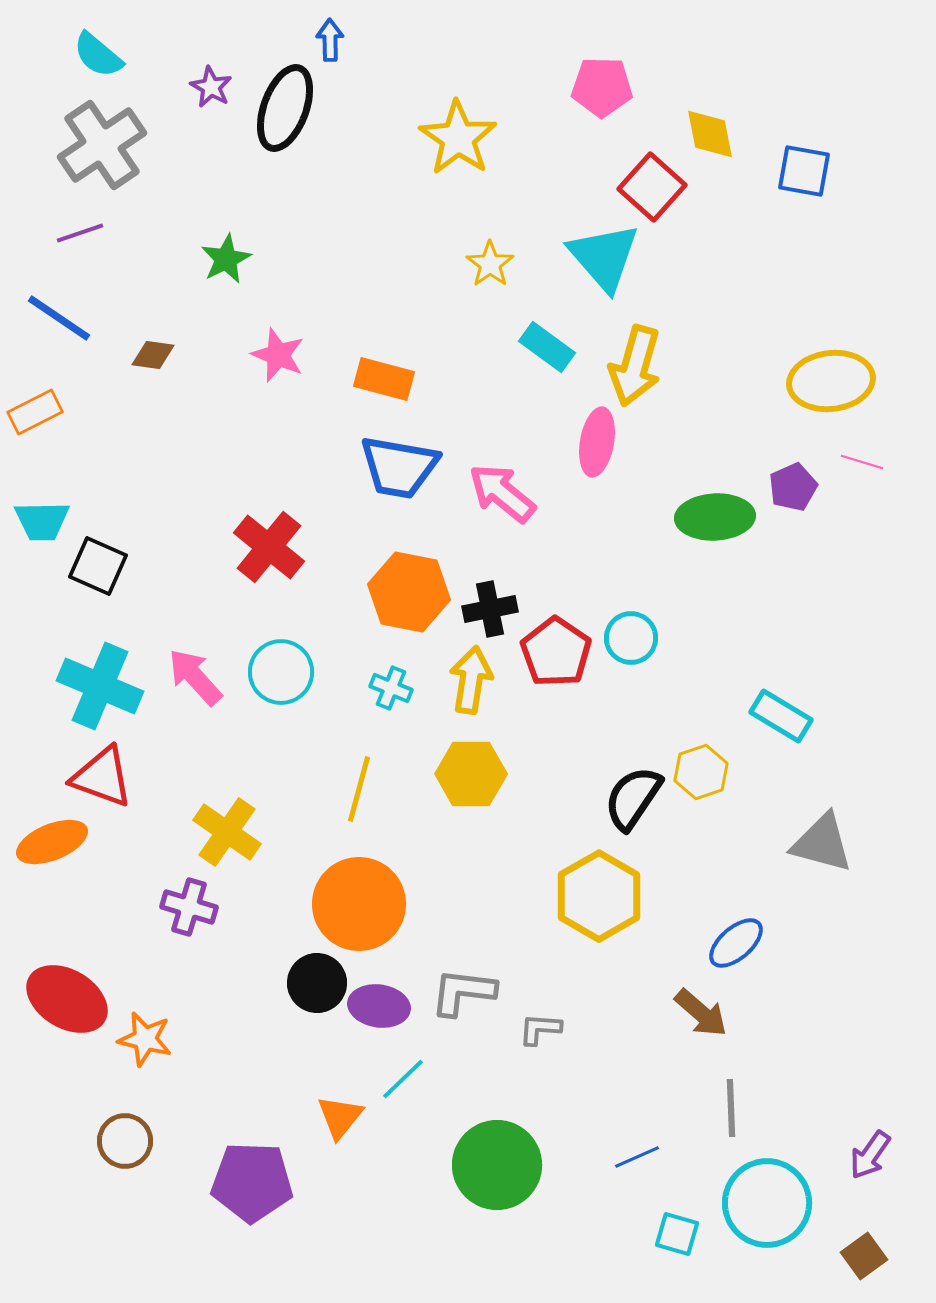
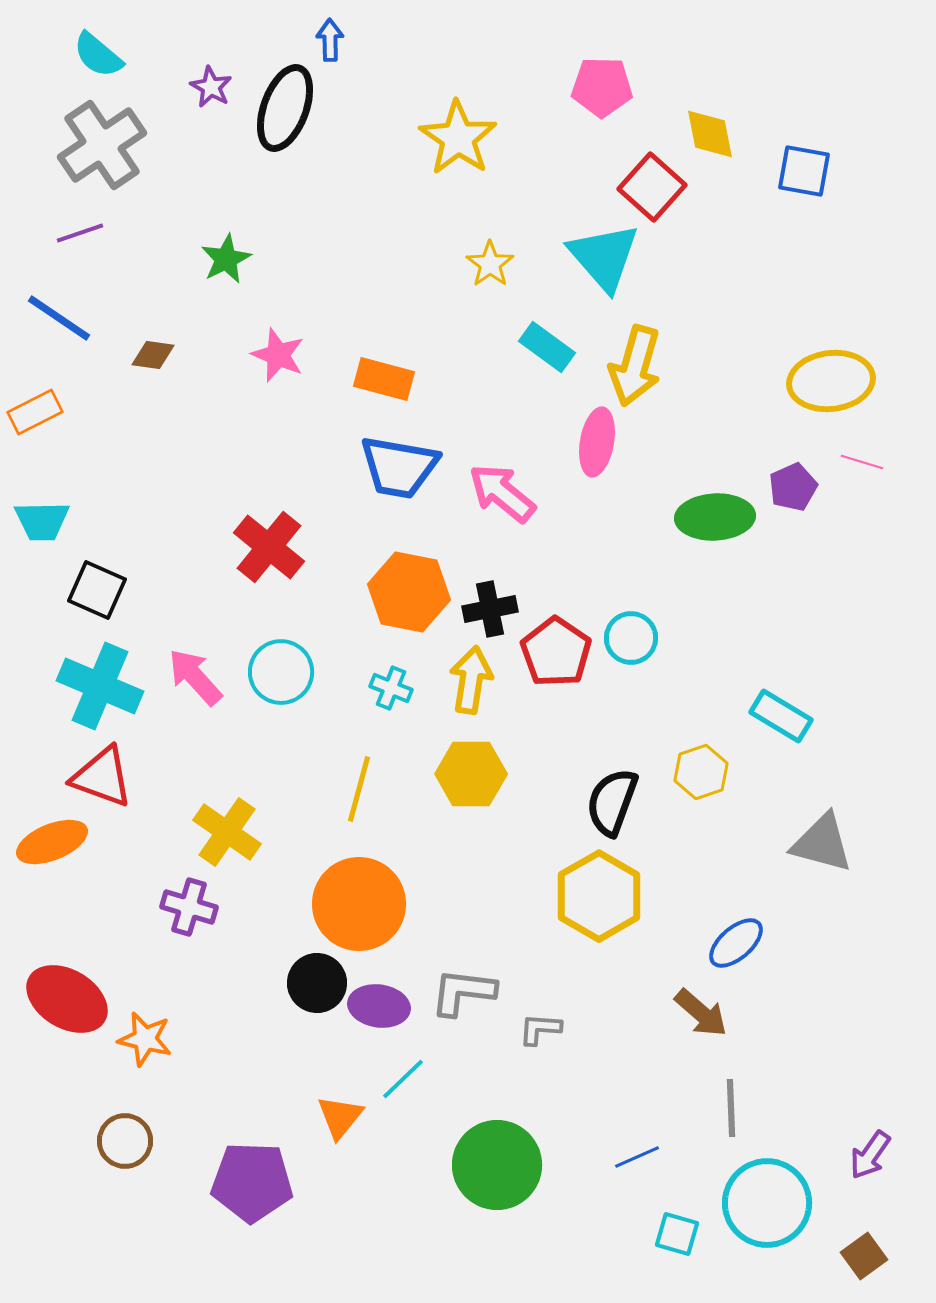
black square at (98, 566): moved 1 px left, 24 px down
black semicircle at (633, 798): moved 21 px left, 4 px down; rotated 14 degrees counterclockwise
